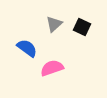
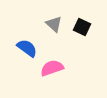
gray triangle: rotated 36 degrees counterclockwise
